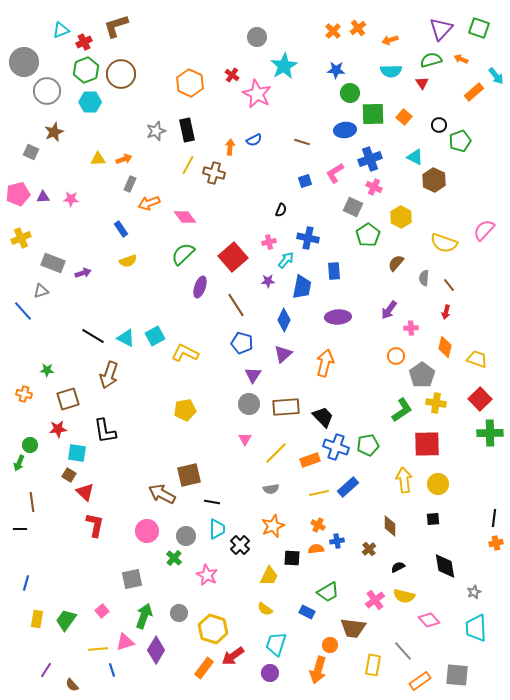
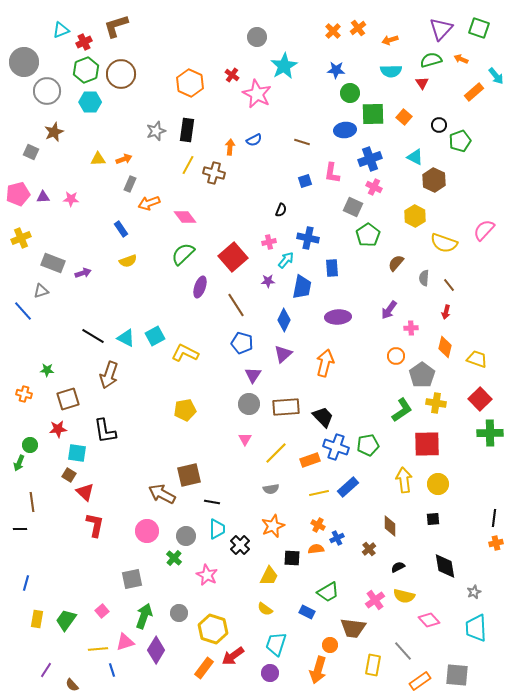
black rectangle at (187, 130): rotated 20 degrees clockwise
pink L-shape at (335, 173): moved 3 px left; rotated 50 degrees counterclockwise
yellow hexagon at (401, 217): moved 14 px right, 1 px up
blue rectangle at (334, 271): moved 2 px left, 3 px up
blue cross at (337, 541): moved 3 px up; rotated 16 degrees counterclockwise
